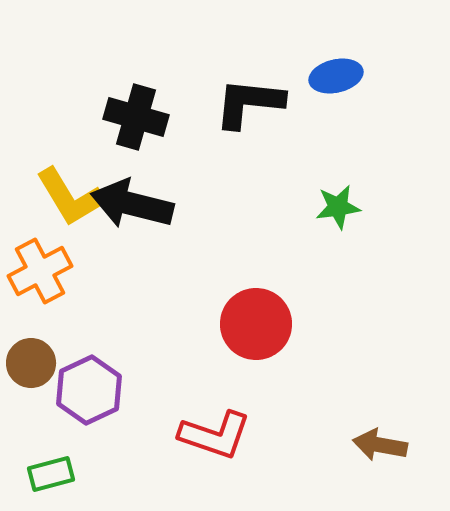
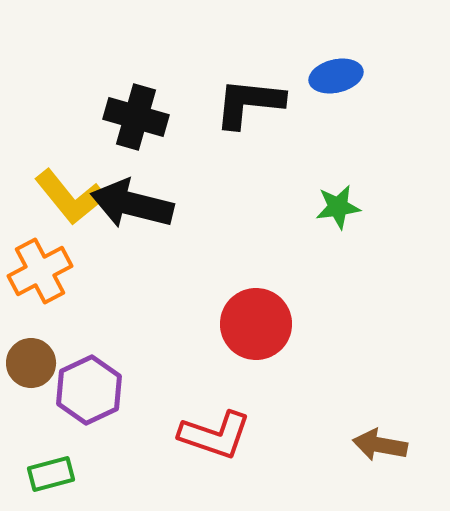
yellow L-shape: rotated 8 degrees counterclockwise
